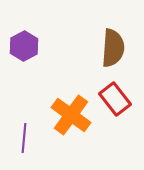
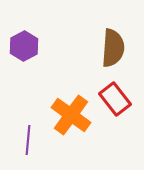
purple line: moved 4 px right, 2 px down
